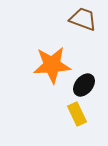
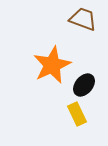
orange star: rotated 21 degrees counterclockwise
